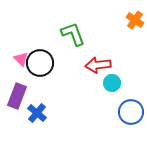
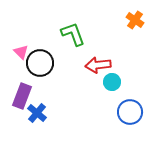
pink triangle: moved 7 px up
cyan circle: moved 1 px up
purple rectangle: moved 5 px right
blue circle: moved 1 px left
